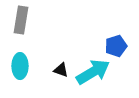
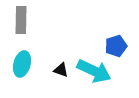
gray rectangle: rotated 8 degrees counterclockwise
cyan ellipse: moved 2 px right, 2 px up; rotated 15 degrees clockwise
cyan arrow: moved 1 px right, 1 px up; rotated 56 degrees clockwise
